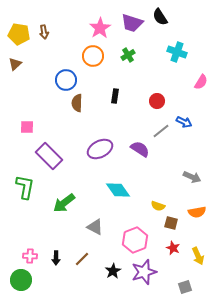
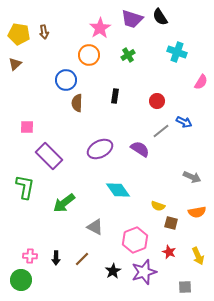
purple trapezoid: moved 4 px up
orange circle: moved 4 px left, 1 px up
red star: moved 4 px left, 4 px down
gray square: rotated 16 degrees clockwise
